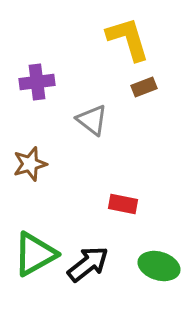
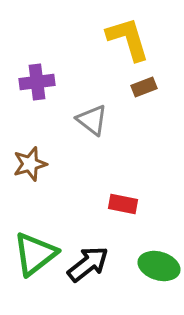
green triangle: rotated 9 degrees counterclockwise
